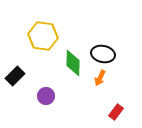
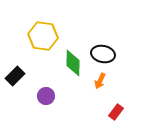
orange arrow: moved 3 px down
